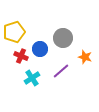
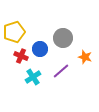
cyan cross: moved 1 px right, 1 px up
